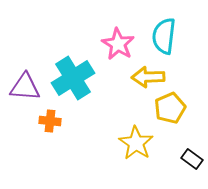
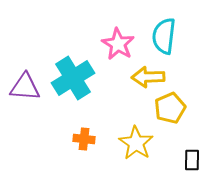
orange cross: moved 34 px right, 18 px down
black rectangle: moved 1 px down; rotated 55 degrees clockwise
